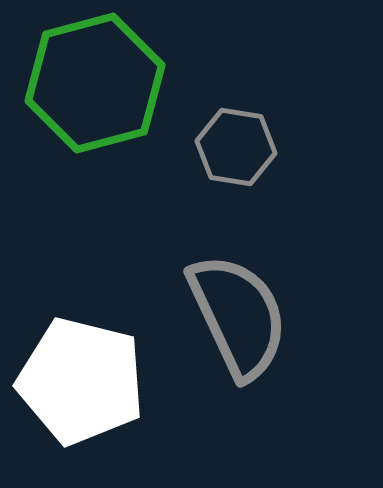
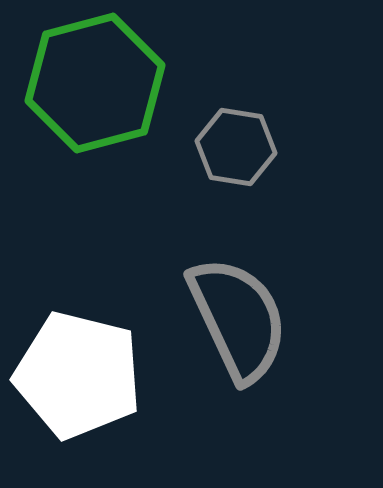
gray semicircle: moved 3 px down
white pentagon: moved 3 px left, 6 px up
